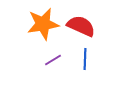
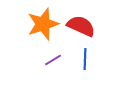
orange star: rotated 8 degrees counterclockwise
